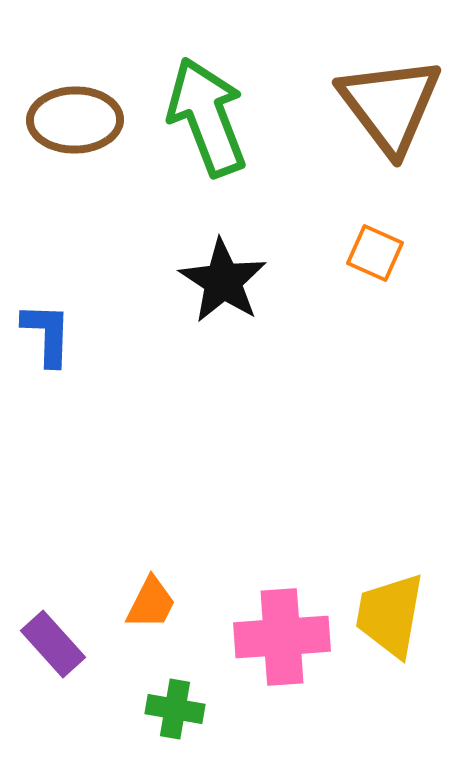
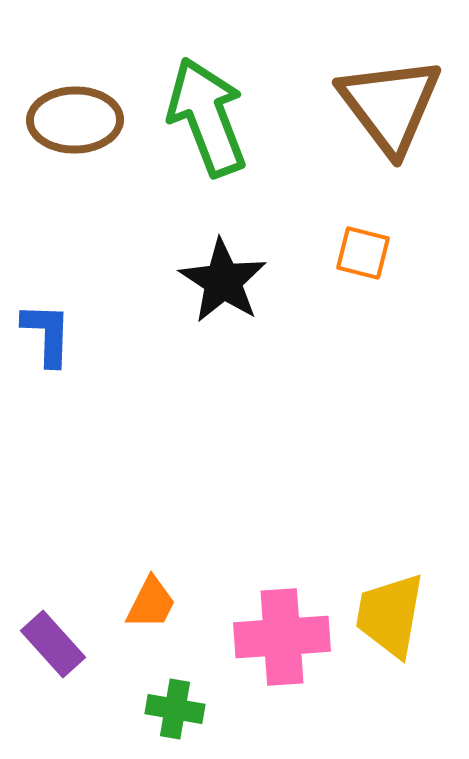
orange square: moved 12 px left; rotated 10 degrees counterclockwise
